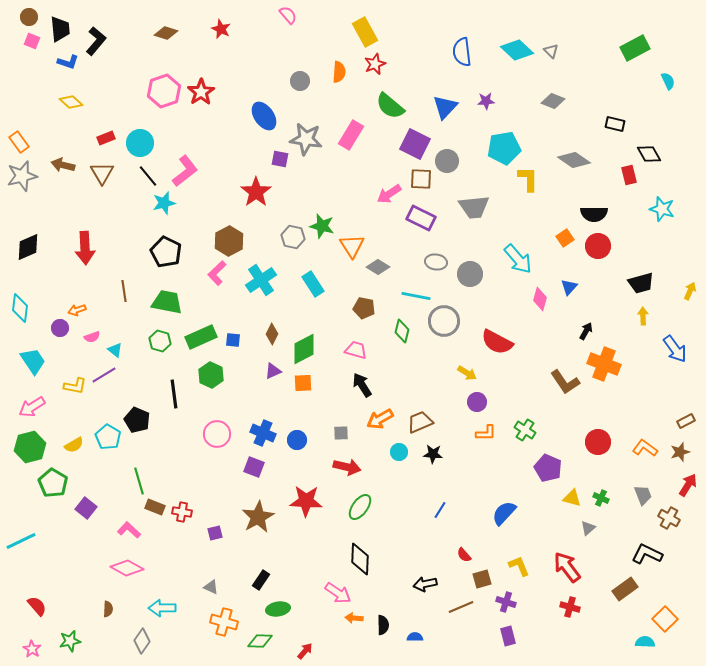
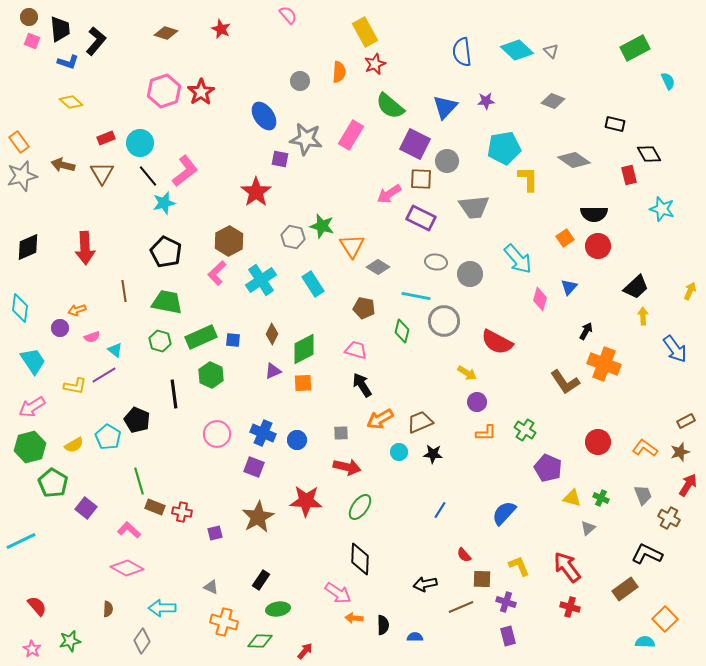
black trapezoid at (641, 283): moved 5 px left, 4 px down; rotated 28 degrees counterclockwise
brown square at (482, 579): rotated 18 degrees clockwise
